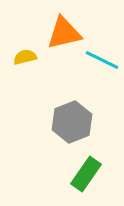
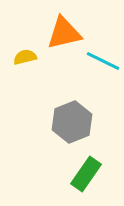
cyan line: moved 1 px right, 1 px down
